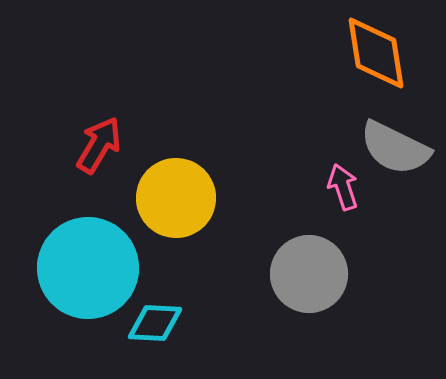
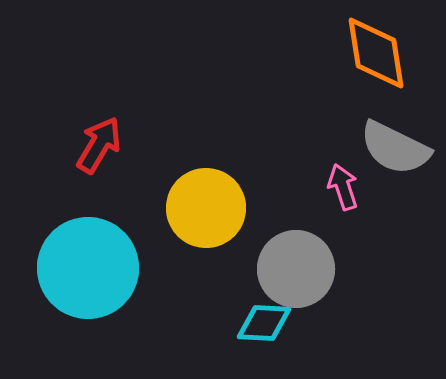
yellow circle: moved 30 px right, 10 px down
gray circle: moved 13 px left, 5 px up
cyan diamond: moved 109 px right
